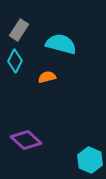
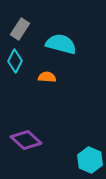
gray rectangle: moved 1 px right, 1 px up
orange semicircle: rotated 18 degrees clockwise
